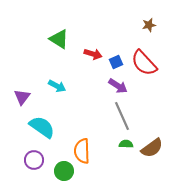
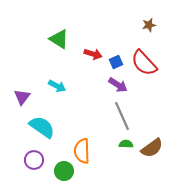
purple arrow: moved 1 px up
